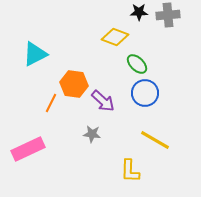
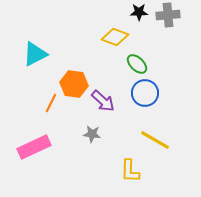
pink rectangle: moved 6 px right, 2 px up
